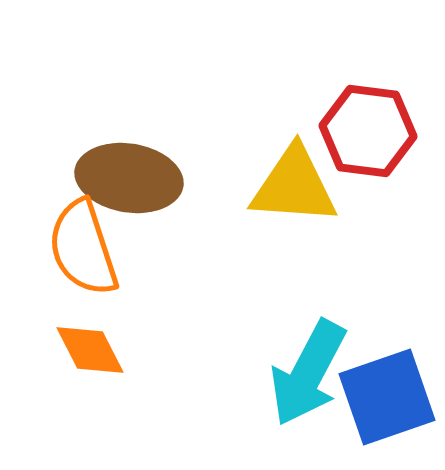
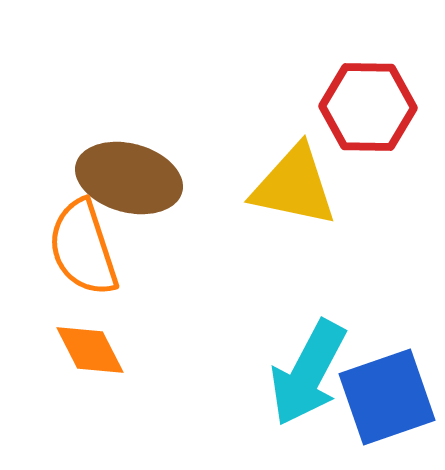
red hexagon: moved 24 px up; rotated 6 degrees counterclockwise
brown ellipse: rotated 6 degrees clockwise
yellow triangle: rotated 8 degrees clockwise
